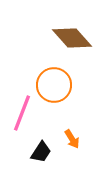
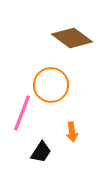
brown diamond: rotated 12 degrees counterclockwise
orange circle: moved 3 px left
orange arrow: moved 7 px up; rotated 24 degrees clockwise
